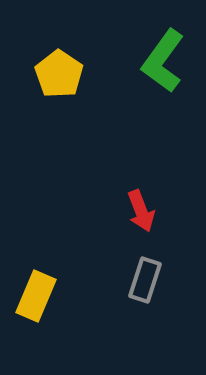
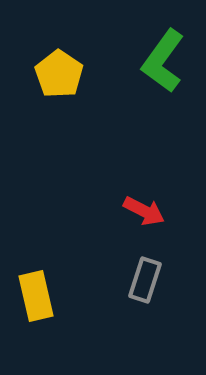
red arrow: moved 3 px right; rotated 42 degrees counterclockwise
yellow rectangle: rotated 36 degrees counterclockwise
